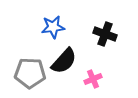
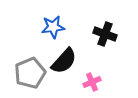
gray pentagon: rotated 24 degrees counterclockwise
pink cross: moved 1 px left, 3 px down
